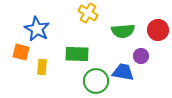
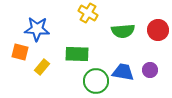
blue star: rotated 25 degrees counterclockwise
orange square: moved 1 px left
purple circle: moved 9 px right, 14 px down
yellow rectangle: rotated 35 degrees clockwise
